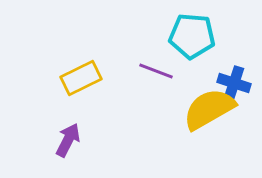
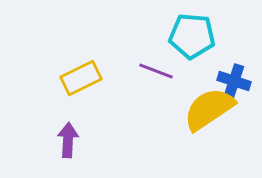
blue cross: moved 2 px up
yellow semicircle: rotated 4 degrees counterclockwise
purple arrow: rotated 24 degrees counterclockwise
